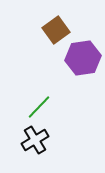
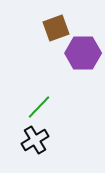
brown square: moved 2 px up; rotated 16 degrees clockwise
purple hexagon: moved 5 px up; rotated 8 degrees clockwise
